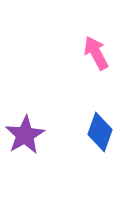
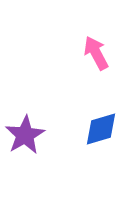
blue diamond: moved 1 px right, 3 px up; rotated 54 degrees clockwise
